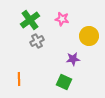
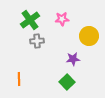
pink star: rotated 16 degrees counterclockwise
gray cross: rotated 24 degrees clockwise
green square: moved 3 px right; rotated 21 degrees clockwise
